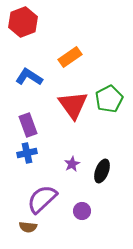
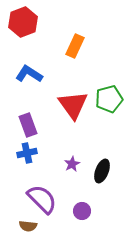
orange rectangle: moved 5 px right, 11 px up; rotated 30 degrees counterclockwise
blue L-shape: moved 3 px up
green pentagon: rotated 12 degrees clockwise
purple semicircle: rotated 88 degrees clockwise
brown semicircle: moved 1 px up
